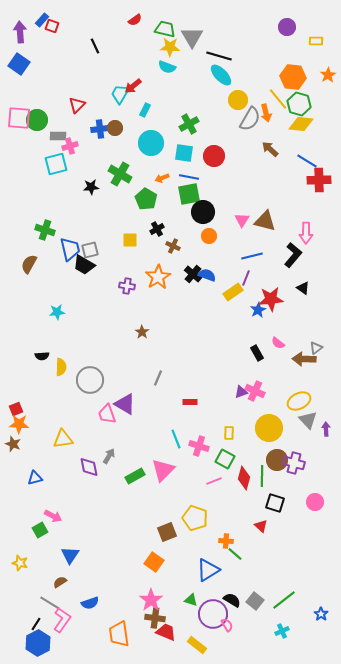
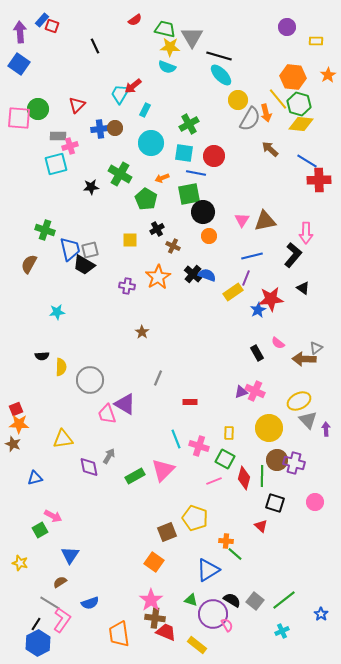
green circle at (37, 120): moved 1 px right, 11 px up
blue line at (189, 177): moved 7 px right, 4 px up
brown triangle at (265, 221): rotated 25 degrees counterclockwise
